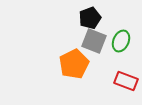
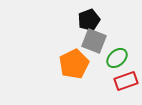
black pentagon: moved 1 px left, 2 px down
green ellipse: moved 4 px left, 17 px down; rotated 25 degrees clockwise
red rectangle: rotated 40 degrees counterclockwise
